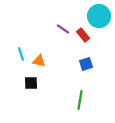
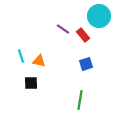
cyan line: moved 2 px down
